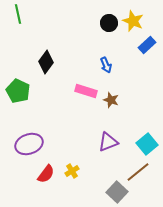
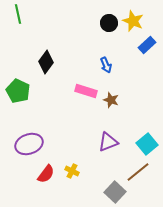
yellow cross: rotated 32 degrees counterclockwise
gray square: moved 2 px left
